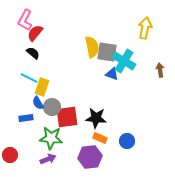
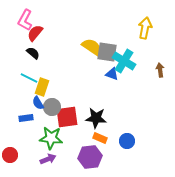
yellow semicircle: rotated 45 degrees counterclockwise
